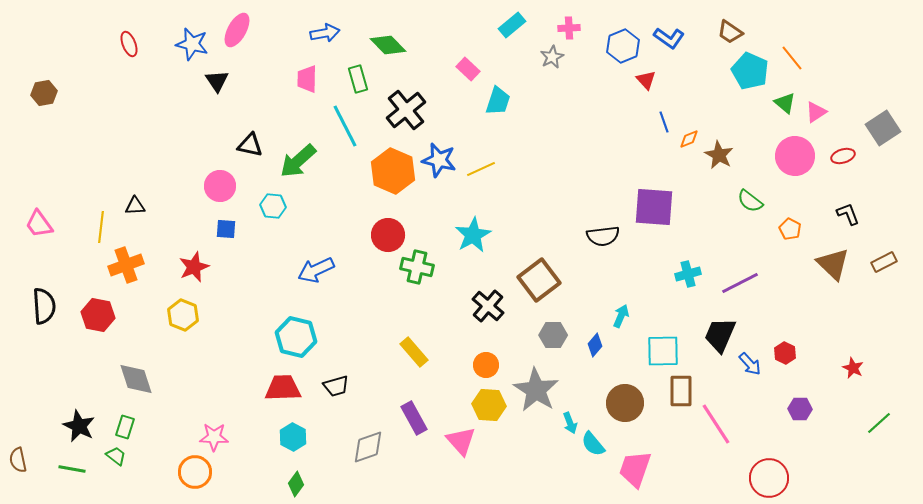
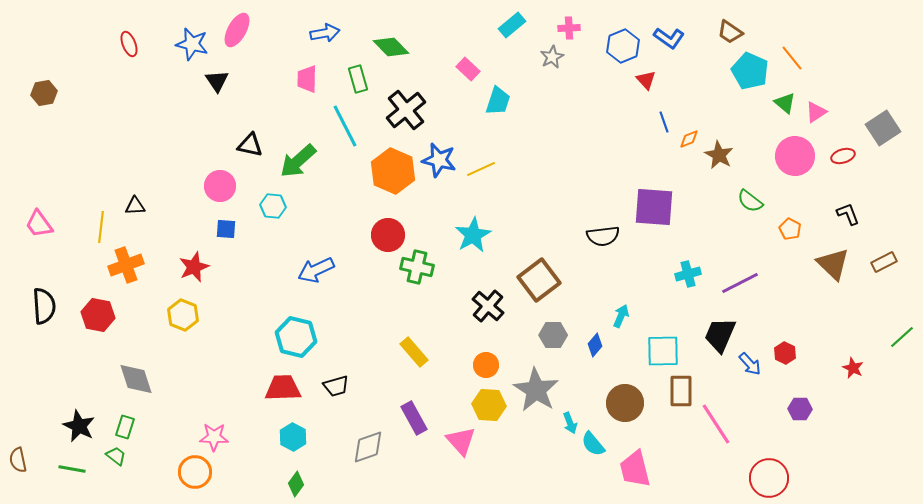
green diamond at (388, 45): moved 3 px right, 2 px down
green line at (879, 423): moved 23 px right, 86 px up
pink trapezoid at (635, 469): rotated 33 degrees counterclockwise
